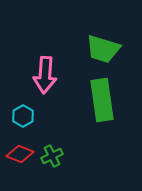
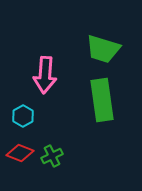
red diamond: moved 1 px up
